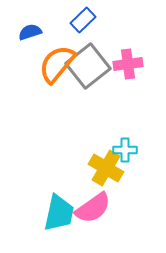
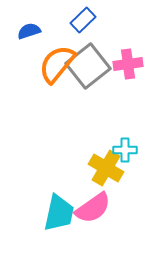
blue semicircle: moved 1 px left, 1 px up
